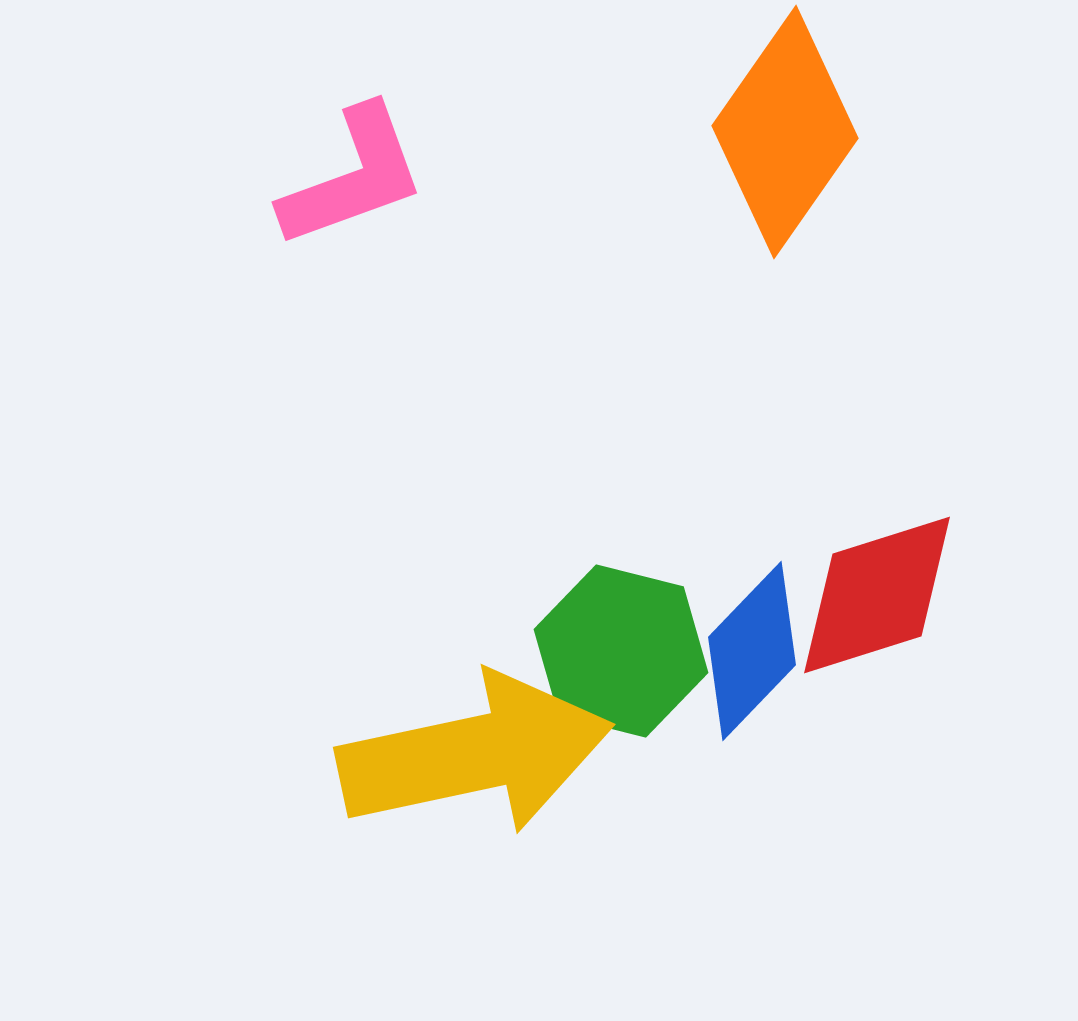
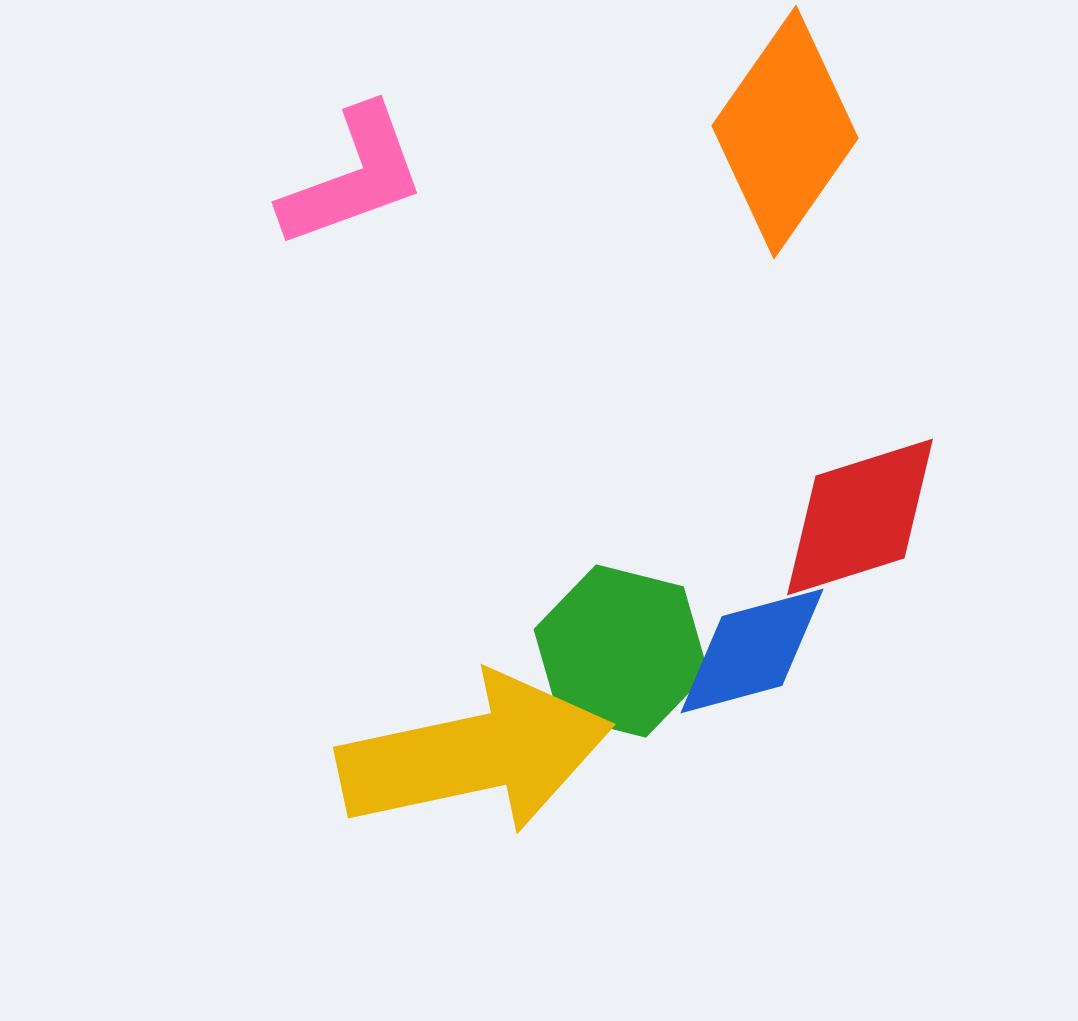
red diamond: moved 17 px left, 78 px up
blue diamond: rotated 31 degrees clockwise
